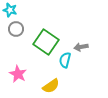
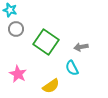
cyan semicircle: moved 7 px right, 8 px down; rotated 42 degrees counterclockwise
